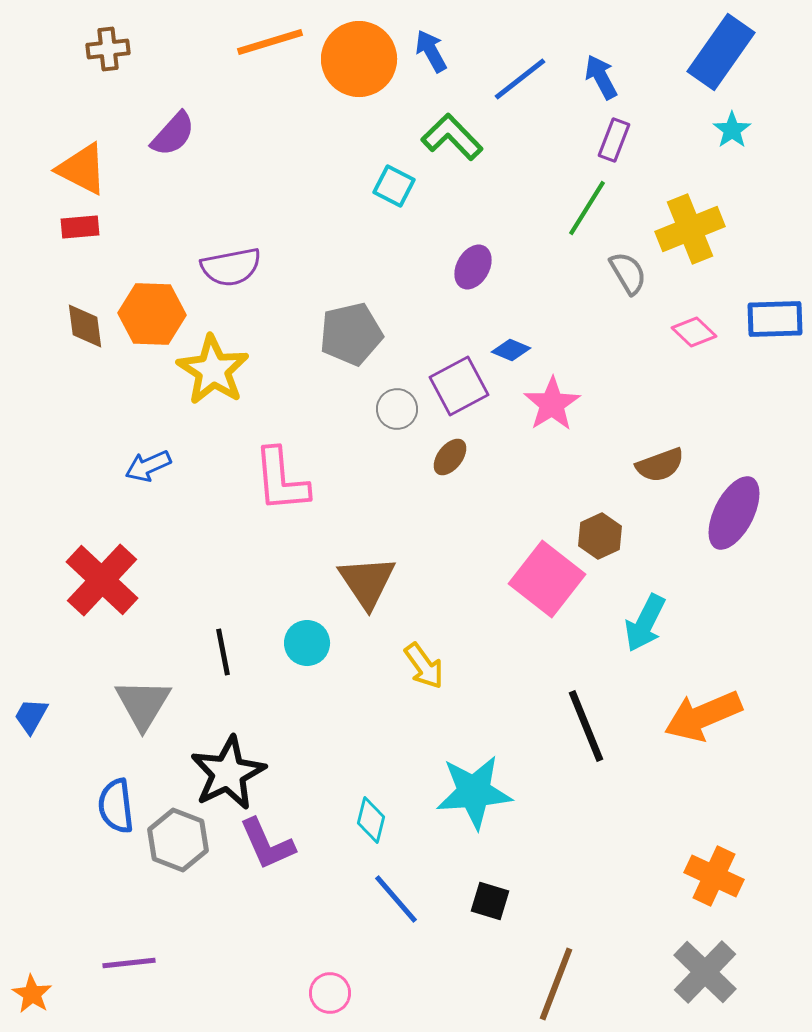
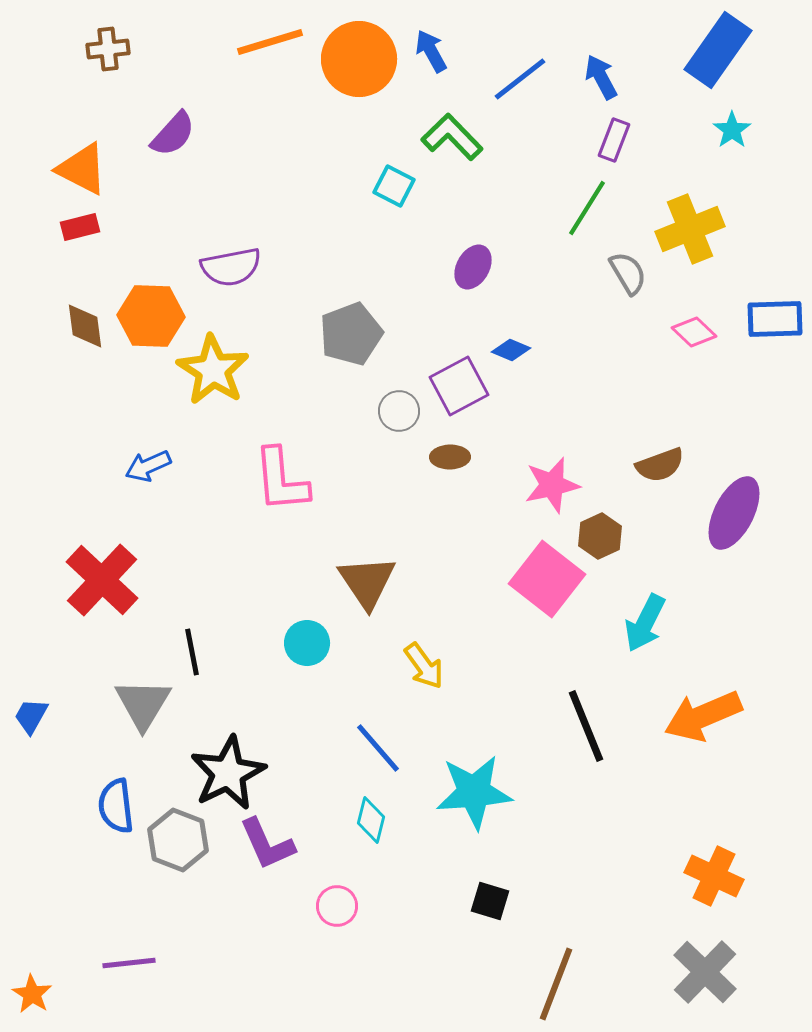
blue rectangle at (721, 52): moved 3 px left, 2 px up
red rectangle at (80, 227): rotated 9 degrees counterclockwise
orange hexagon at (152, 314): moved 1 px left, 2 px down
gray pentagon at (351, 334): rotated 8 degrees counterclockwise
pink star at (552, 404): moved 81 px down; rotated 20 degrees clockwise
gray circle at (397, 409): moved 2 px right, 2 px down
brown ellipse at (450, 457): rotated 51 degrees clockwise
black line at (223, 652): moved 31 px left
blue line at (396, 899): moved 18 px left, 151 px up
pink circle at (330, 993): moved 7 px right, 87 px up
